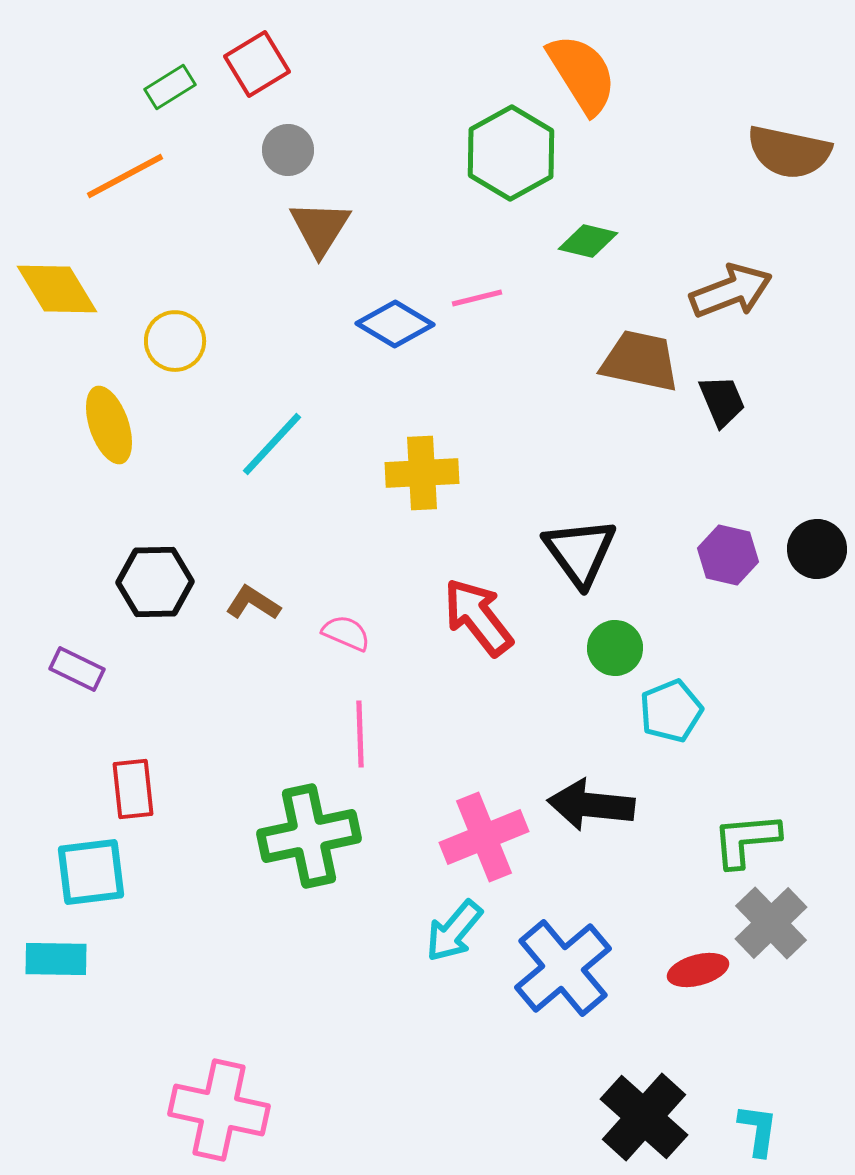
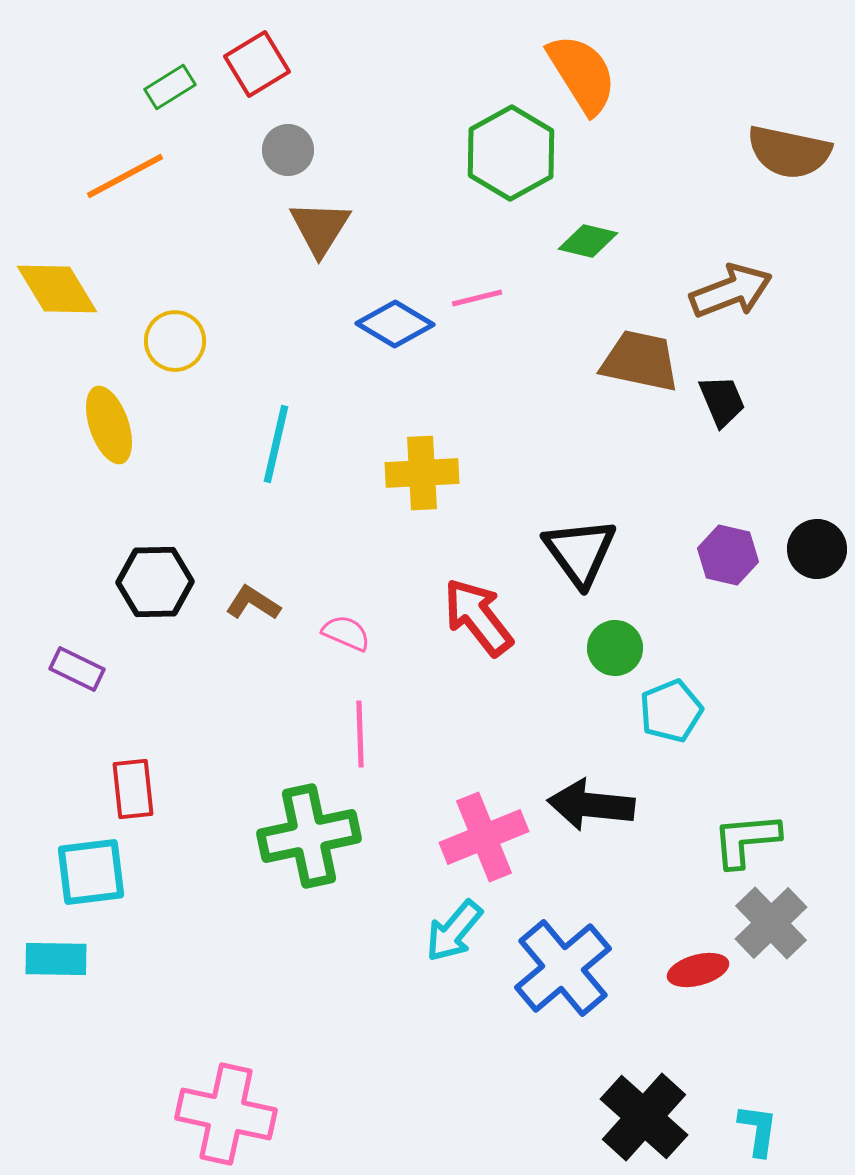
cyan line at (272, 444): moved 4 px right; rotated 30 degrees counterclockwise
pink cross at (219, 1110): moved 7 px right, 4 px down
